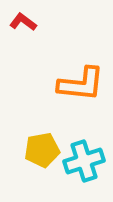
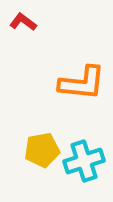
orange L-shape: moved 1 px right, 1 px up
